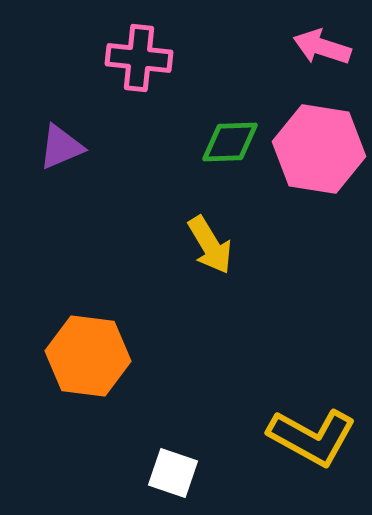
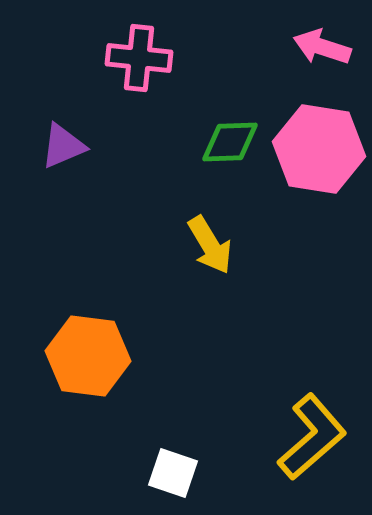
purple triangle: moved 2 px right, 1 px up
yellow L-shape: rotated 70 degrees counterclockwise
